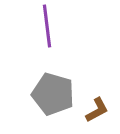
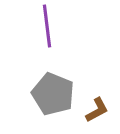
gray pentagon: rotated 6 degrees clockwise
